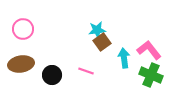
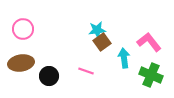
pink L-shape: moved 8 px up
brown ellipse: moved 1 px up
black circle: moved 3 px left, 1 px down
